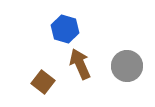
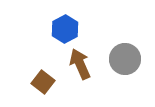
blue hexagon: rotated 16 degrees clockwise
gray circle: moved 2 px left, 7 px up
